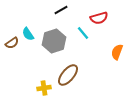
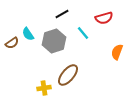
black line: moved 1 px right, 4 px down
red semicircle: moved 5 px right
